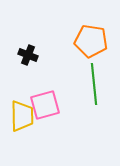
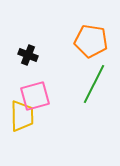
green line: rotated 33 degrees clockwise
pink square: moved 10 px left, 9 px up
